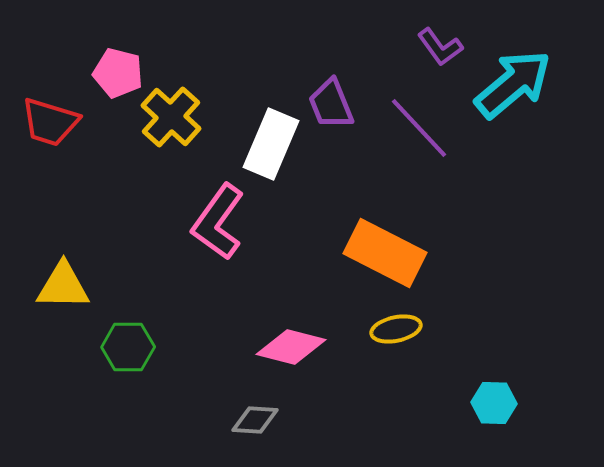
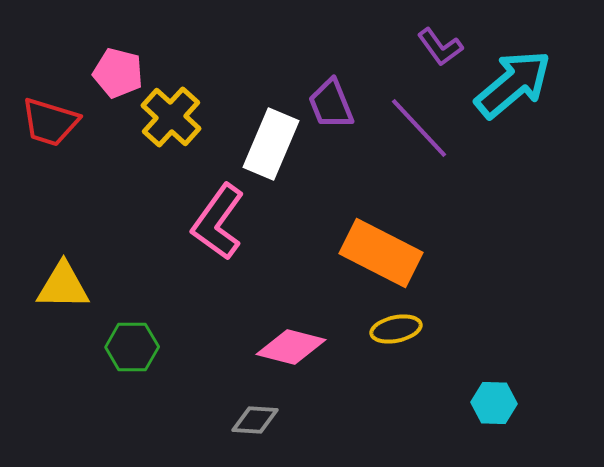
orange rectangle: moved 4 px left
green hexagon: moved 4 px right
